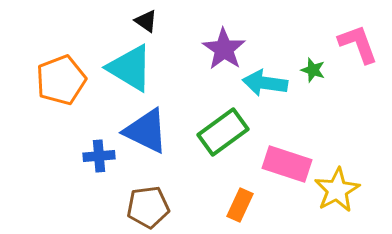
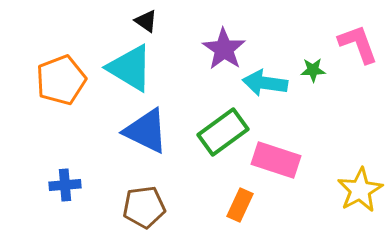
green star: rotated 20 degrees counterclockwise
blue cross: moved 34 px left, 29 px down
pink rectangle: moved 11 px left, 4 px up
yellow star: moved 23 px right
brown pentagon: moved 4 px left
